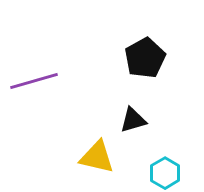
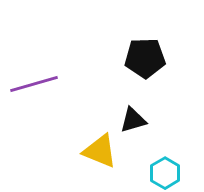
black pentagon: rotated 27 degrees clockwise
purple line: moved 3 px down
yellow triangle: moved 3 px right, 6 px up; rotated 9 degrees clockwise
